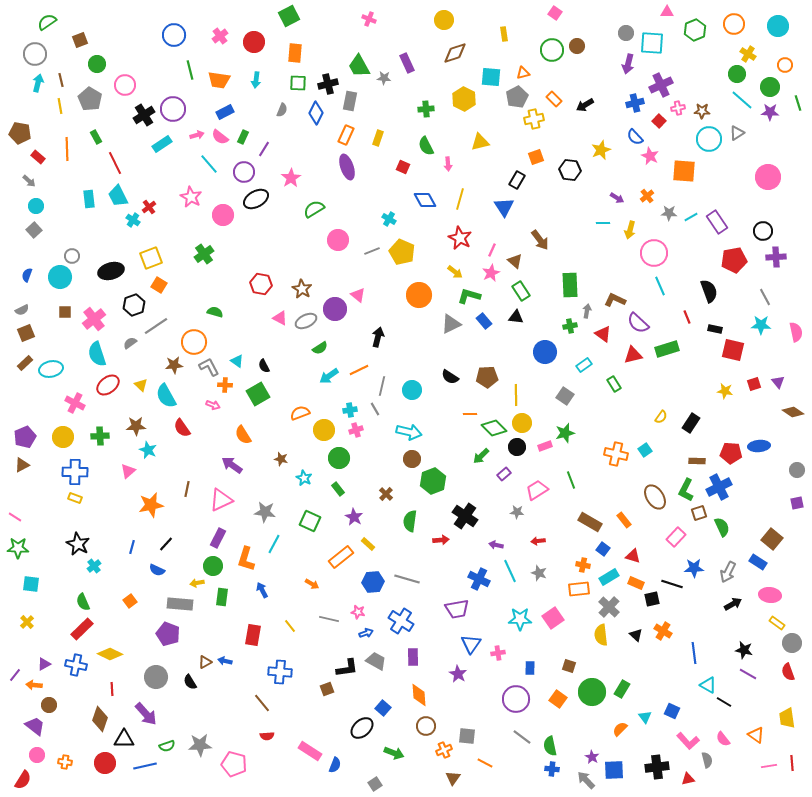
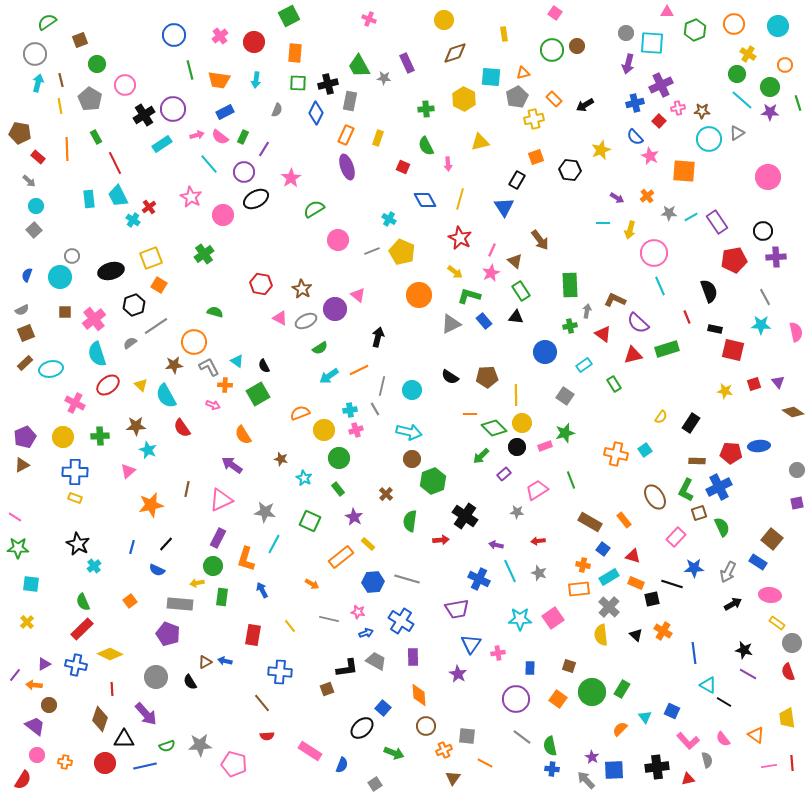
gray semicircle at (282, 110): moved 5 px left
blue semicircle at (335, 765): moved 7 px right
